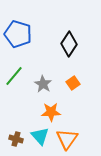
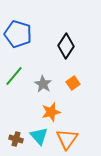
black diamond: moved 3 px left, 2 px down
orange star: rotated 12 degrees counterclockwise
cyan triangle: moved 1 px left
